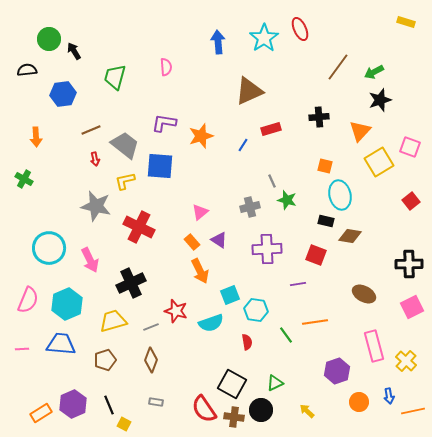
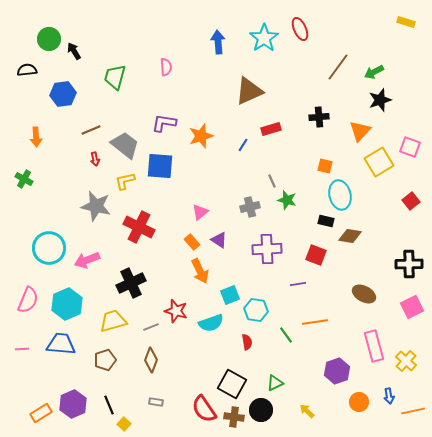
pink arrow at (90, 260): moved 3 px left; rotated 95 degrees clockwise
yellow square at (124, 424): rotated 16 degrees clockwise
